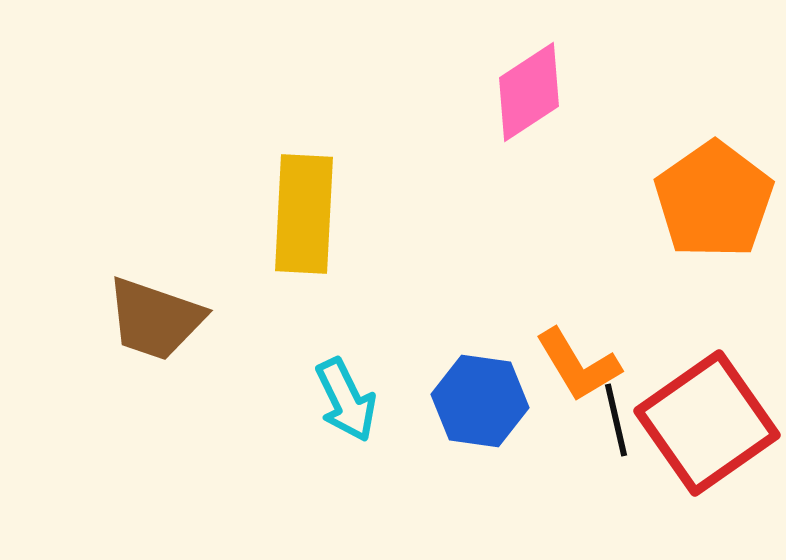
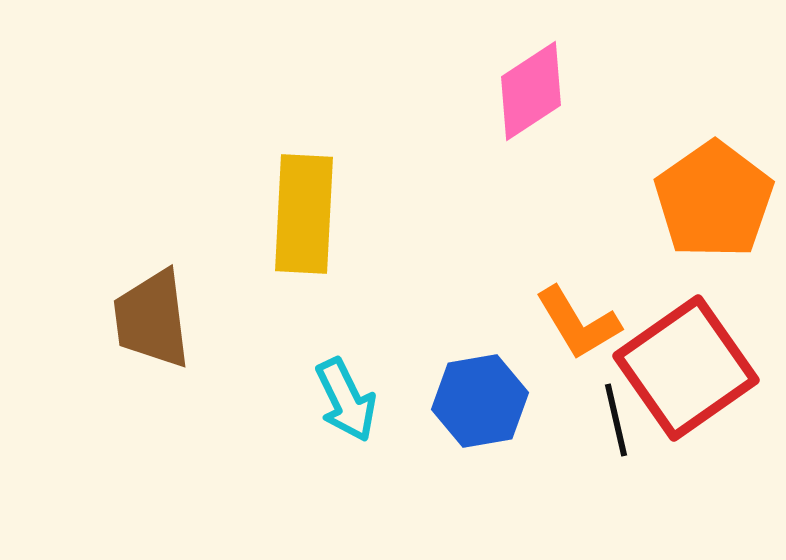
pink diamond: moved 2 px right, 1 px up
brown trapezoid: moved 3 px left; rotated 64 degrees clockwise
orange L-shape: moved 42 px up
blue hexagon: rotated 18 degrees counterclockwise
red square: moved 21 px left, 55 px up
